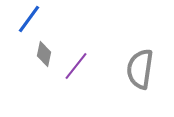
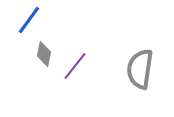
blue line: moved 1 px down
purple line: moved 1 px left
